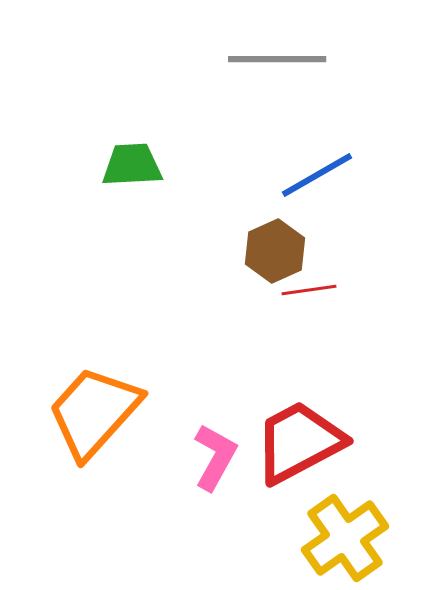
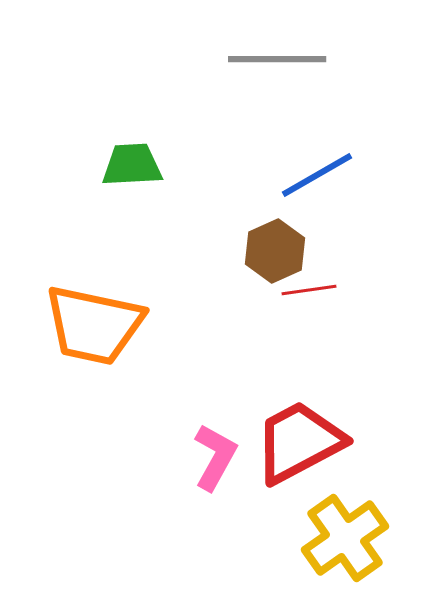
orange trapezoid: moved 87 px up; rotated 120 degrees counterclockwise
